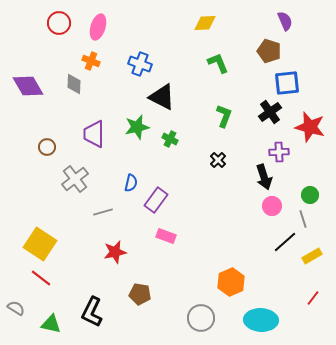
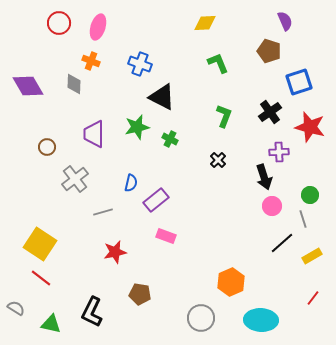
blue square at (287, 83): moved 12 px right, 1 px up; rotated 12 degrees counterclockwise
purple rectangle at (156, 200): rotated 15 degrees clockwise
black line at (285, 242): moved 3 px left, 1 px down
